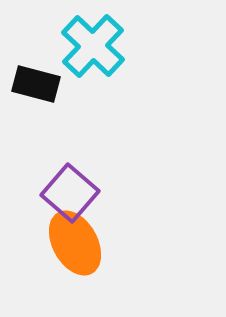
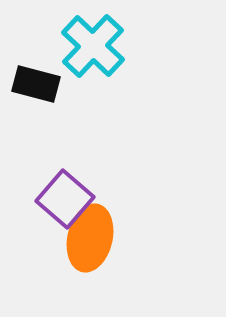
purple square: moved 5 px left, 6 px down
orange ellipse: moved 15 px right, 5 px up; rotated 42 degrees clockwise
